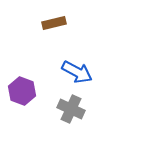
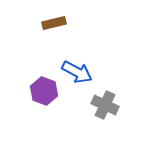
purple hexagon: moved 22 px right
gray cross: moved 34 px right, 4 px up
